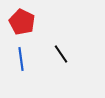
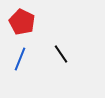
blue line: moved 1 px left; rotated 30 degrees clockwise
